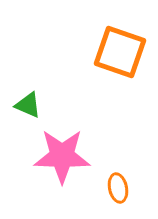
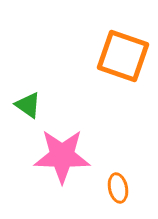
orange square: moved 3 px right, 4 px down
green triangle: rotated 12 degrees clockwise
